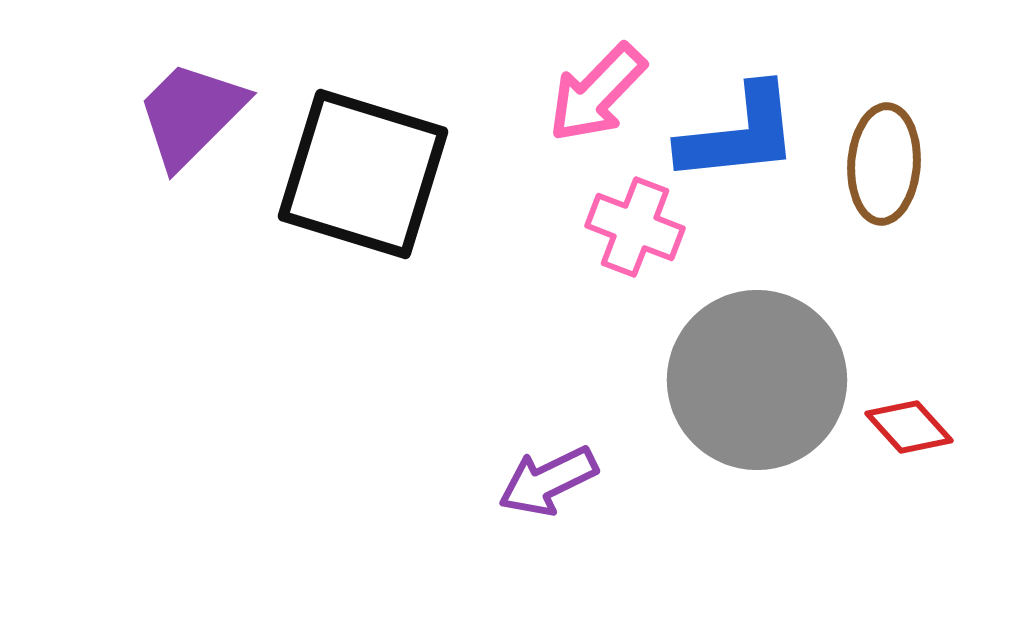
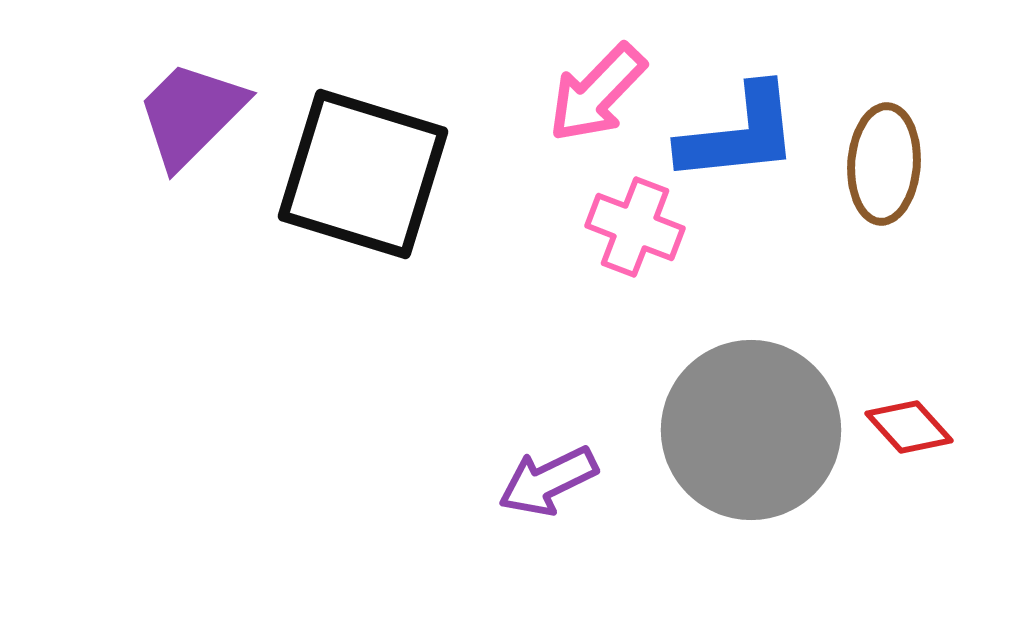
gray circle: moved 6 px left, 50 px down
